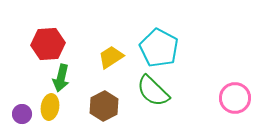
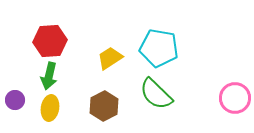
red hexagon: moved 2 px right, 3 px up
cyan pentagon: rotated 18 degrees counterclockwise
yellow trapezoid: moved 1 px left, 1 px down
green arrow: moved 12 px left, 2 px up
green semicircle: moved 3 px right, 3 px down
yellow ellipse: moved 1 px down
purple circle: moved 7 px left, 14 px up
